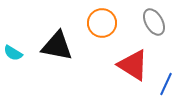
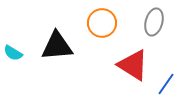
gray ellipse: rotated 44 degrees clockwise
black triangle: rotated 16 degrees counterclockwise
blue line: rotated 10 degrees clockwise
